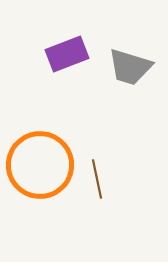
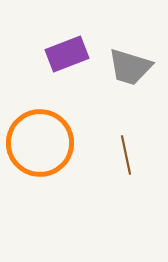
orange circle: moved 22 px up
brown line: moved 29 px right, 24 px up
